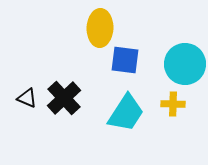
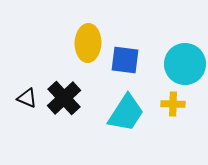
yellow ellipse: moved 12 px left, 15 px down
